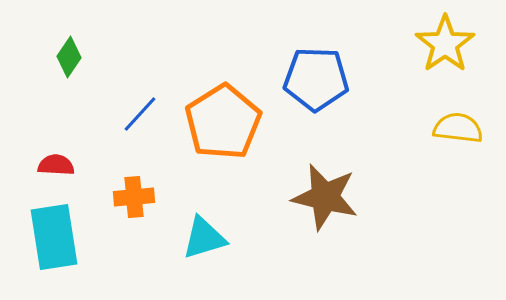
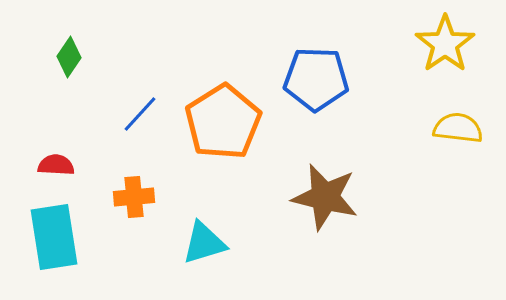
cyan triangle: moved 5 px down
